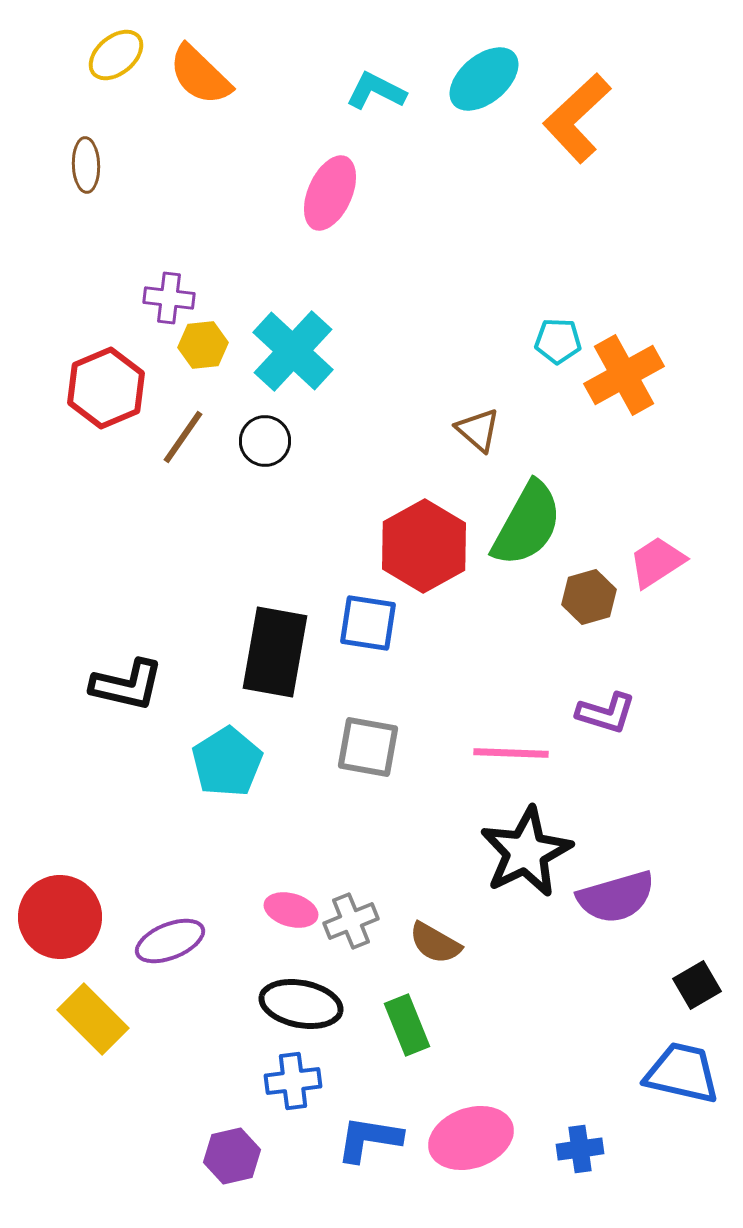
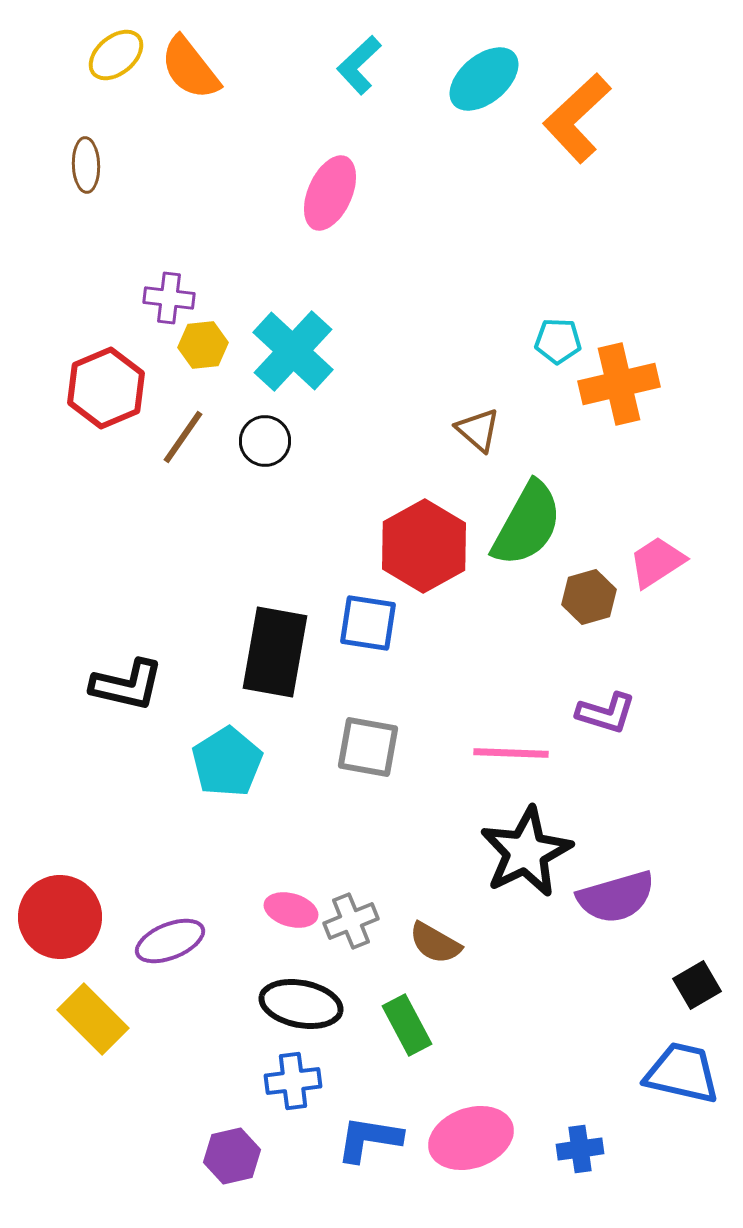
orange semicircle at (200, 75): moved 10 px left, 7 px up; rotated 8 degrees clockwise
cyan L-shape at (376, 91): moved 17 px left, 26 px up; rotated 70 degrees counterclockwise
orange cross at (624, 375): moved 5 px left, 9 px down; rotated 16 degrees clockwise
green rectangle at (407, 1025): rotated 6 degrees counterclockwise
